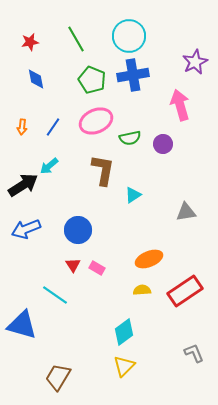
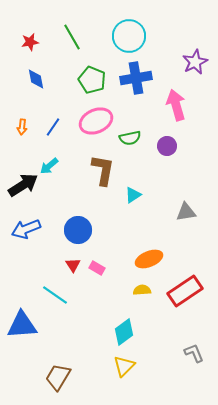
green line: moved 4 px left, 2 px up
blue cross: moved 3 px right, 3 px down
pink arrow: moved 4 px left
purple circle: moved 4 px right, 2 px down
blue triangle: rotated 20 degrees counterclockwise
